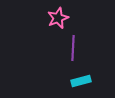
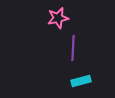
pink star: rotated 10 degrees clockwise
